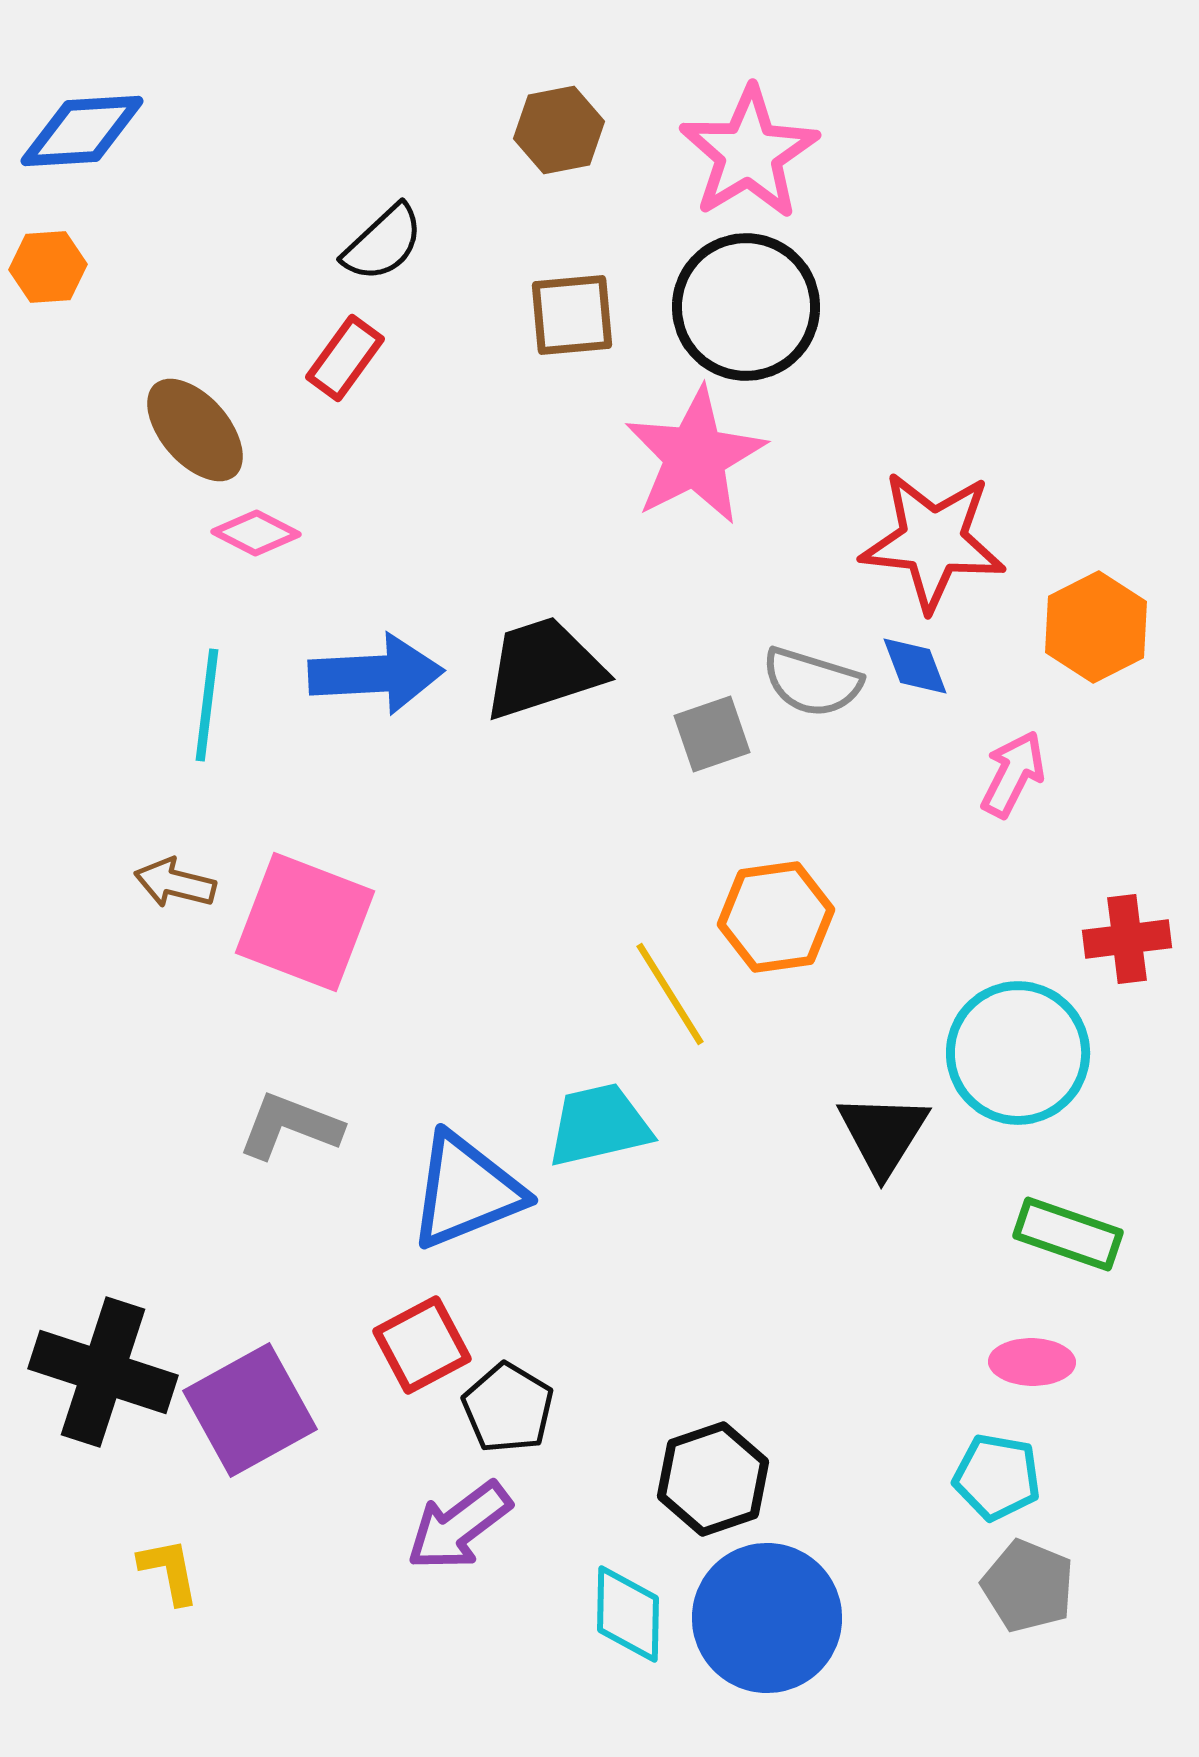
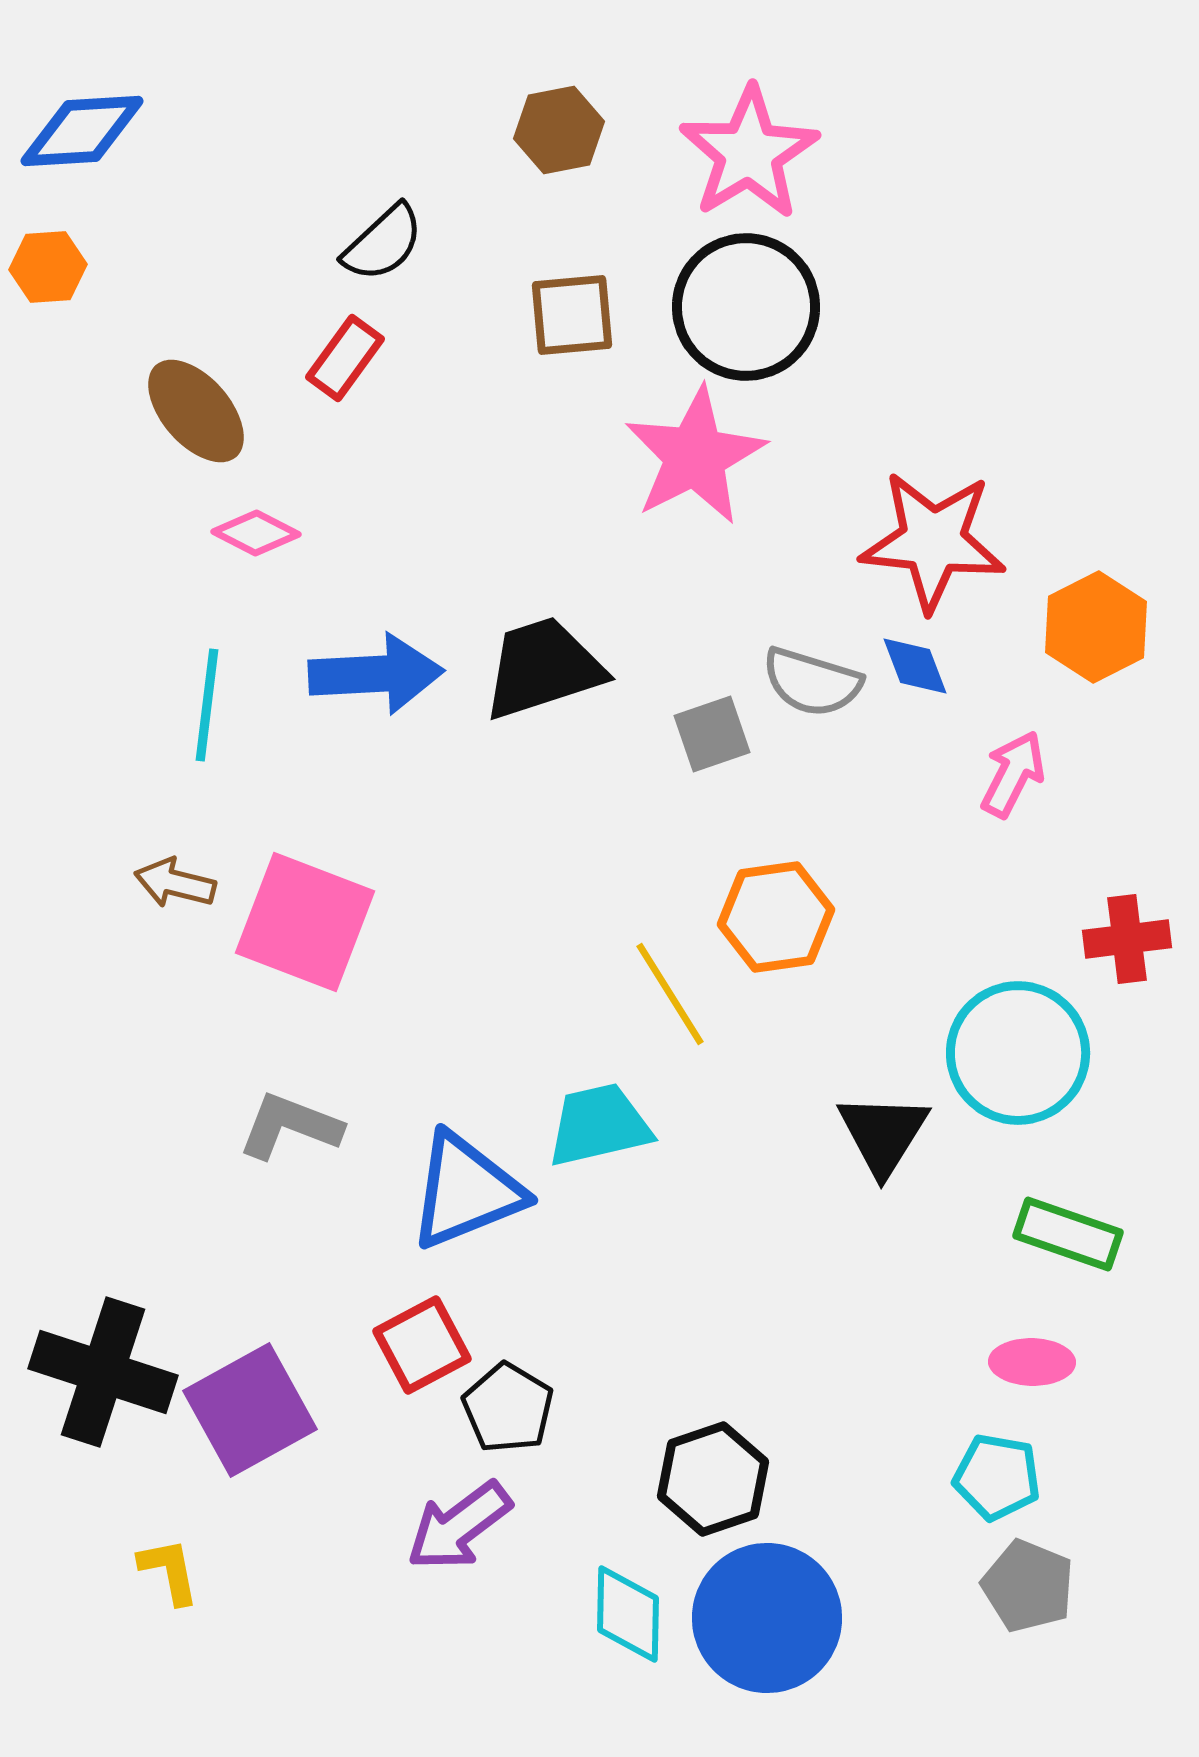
brown ellipse at (195, 430): moved 1 px right, 19 px up
